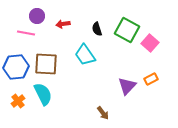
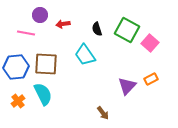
purple circle: moved 3 px right, 1 px up
